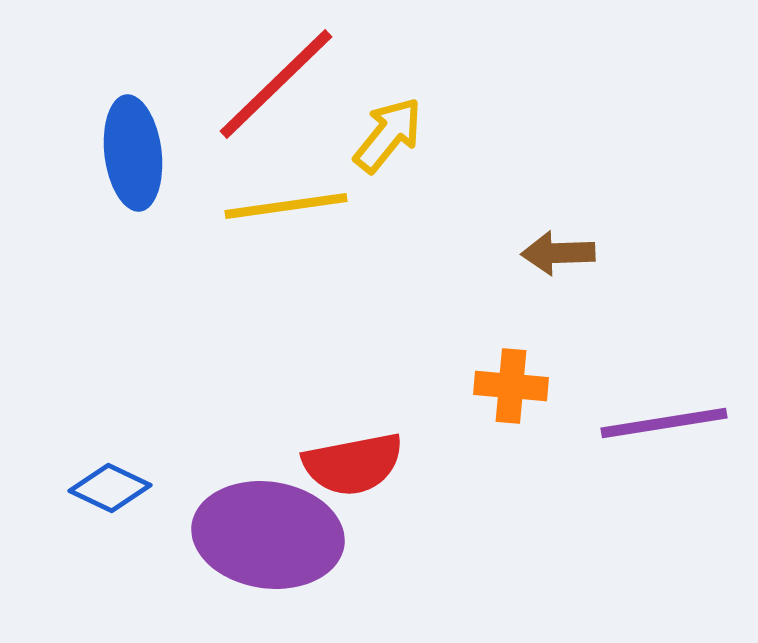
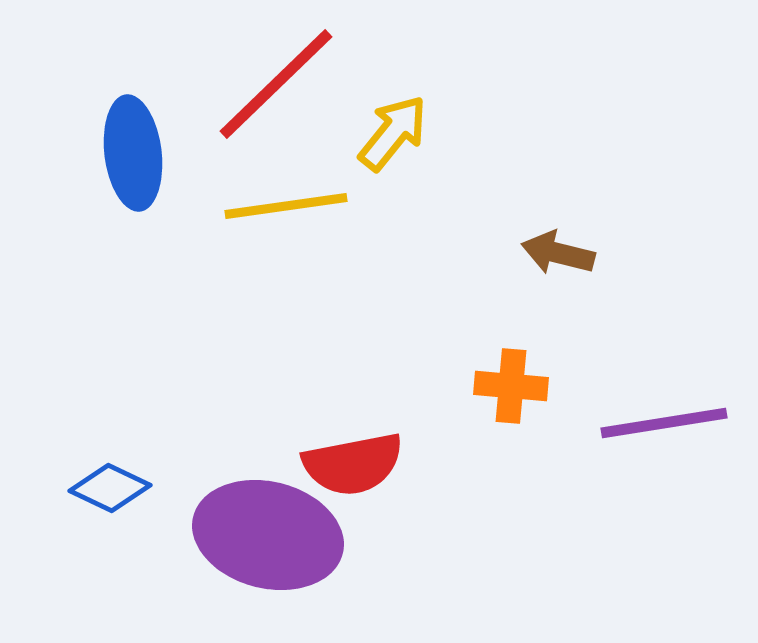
yellow arrow: moved 5 px right, 2 px up
brown arrow: rotated 16 degrees clockwise
purple ellipse: rotated 6 degrees clockwise
